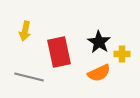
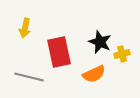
yellow arrow: moved 3 px up
black star: moved 1 px right; rotated 10 degrees counterclockwise
yellow cross: rotated 14 degrees counterclockwise
orange semicircle: moved 5 px left, 1 px down
